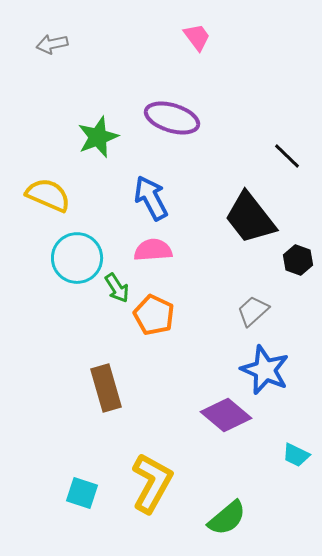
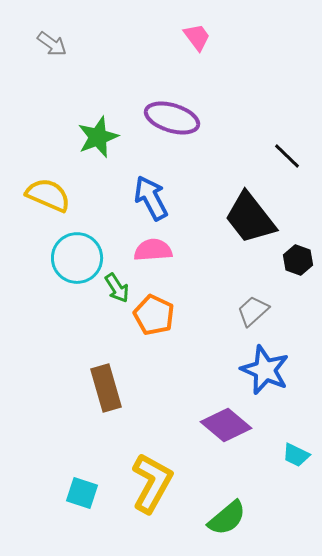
gray arrow: rotated 132 degrees counterclockwise
purple diamond: moved 10 px down
